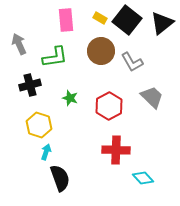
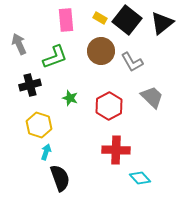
green L-shape: rotated 12 degrees counterclockwise
cyan diamond: moved 3 px left
